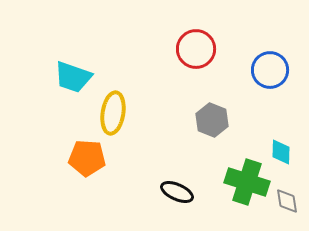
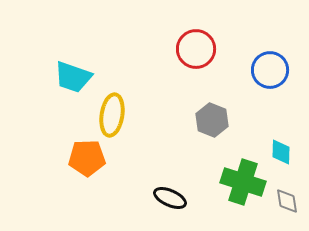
yellow ellipse: moved 1 px left, 2 px down
orange pentagon: rotated 6 degrees counterclockwise
green cross: moved 4 px left
black ellipse: moved 7 px left, 6 px down
